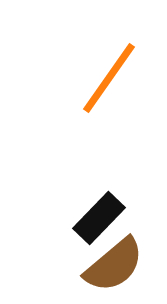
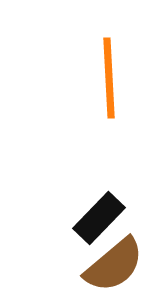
orange line: rotated 38 degrees counterclockwise
